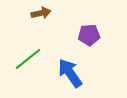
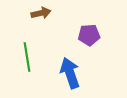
green line: moved 1 px left, 2 px up; rotated 60 degrees counterclockwise
blue arrow: rotated 16 degrees clockwise
